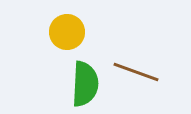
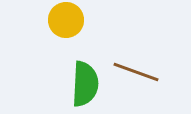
yellow circle: moved 1 px left, 12 px up
